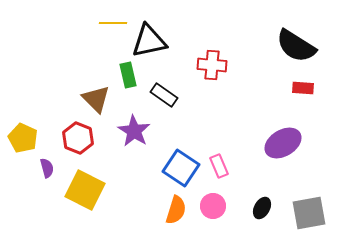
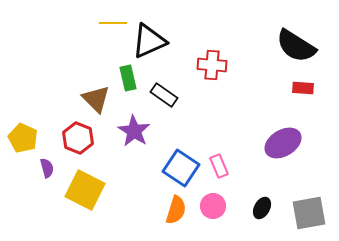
black triangle: rotated 12 degrees counterclockwise
green rectangle: moved 3 px down
